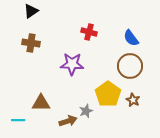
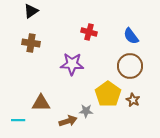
blue semicircle: moved 2 px up
gray star: rotated 24 degrees clockwise
